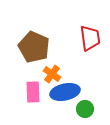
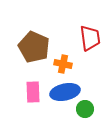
orange cross: moved 11 px right, 10 px up; rotated 24 degrees counterclockwise
